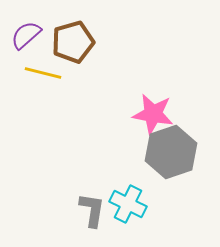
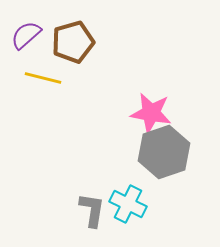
yellow line: moved 5 px down
pink star: moved 2 px left, 1 px up
gray hexagon: moved 7 px left
